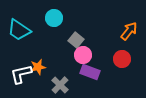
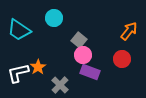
gray square: moved 3 px right
orange star: rotated 21 degrees counterclockwise
white L-shape: moved 3 px left, 1 px up
